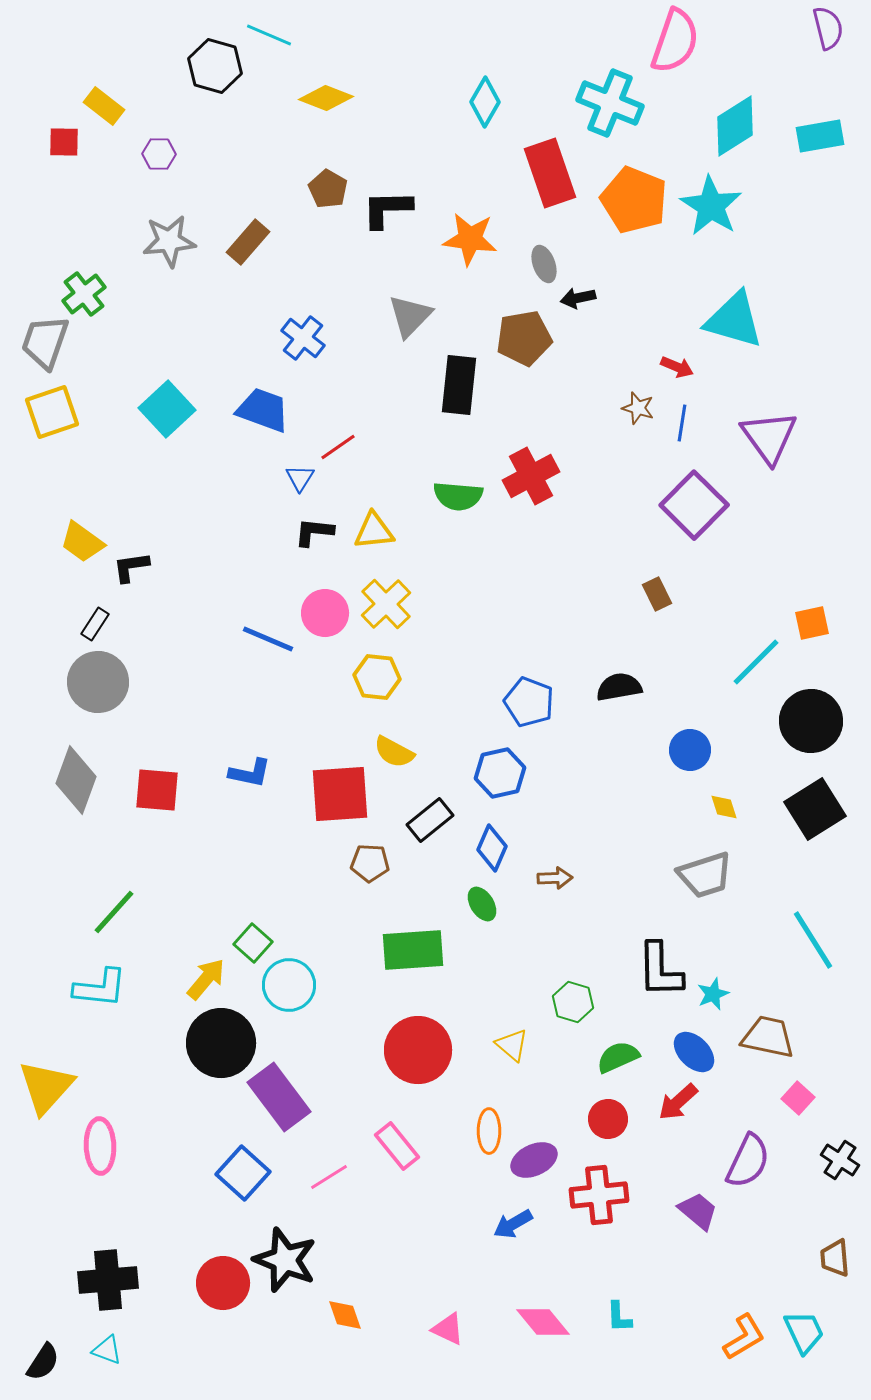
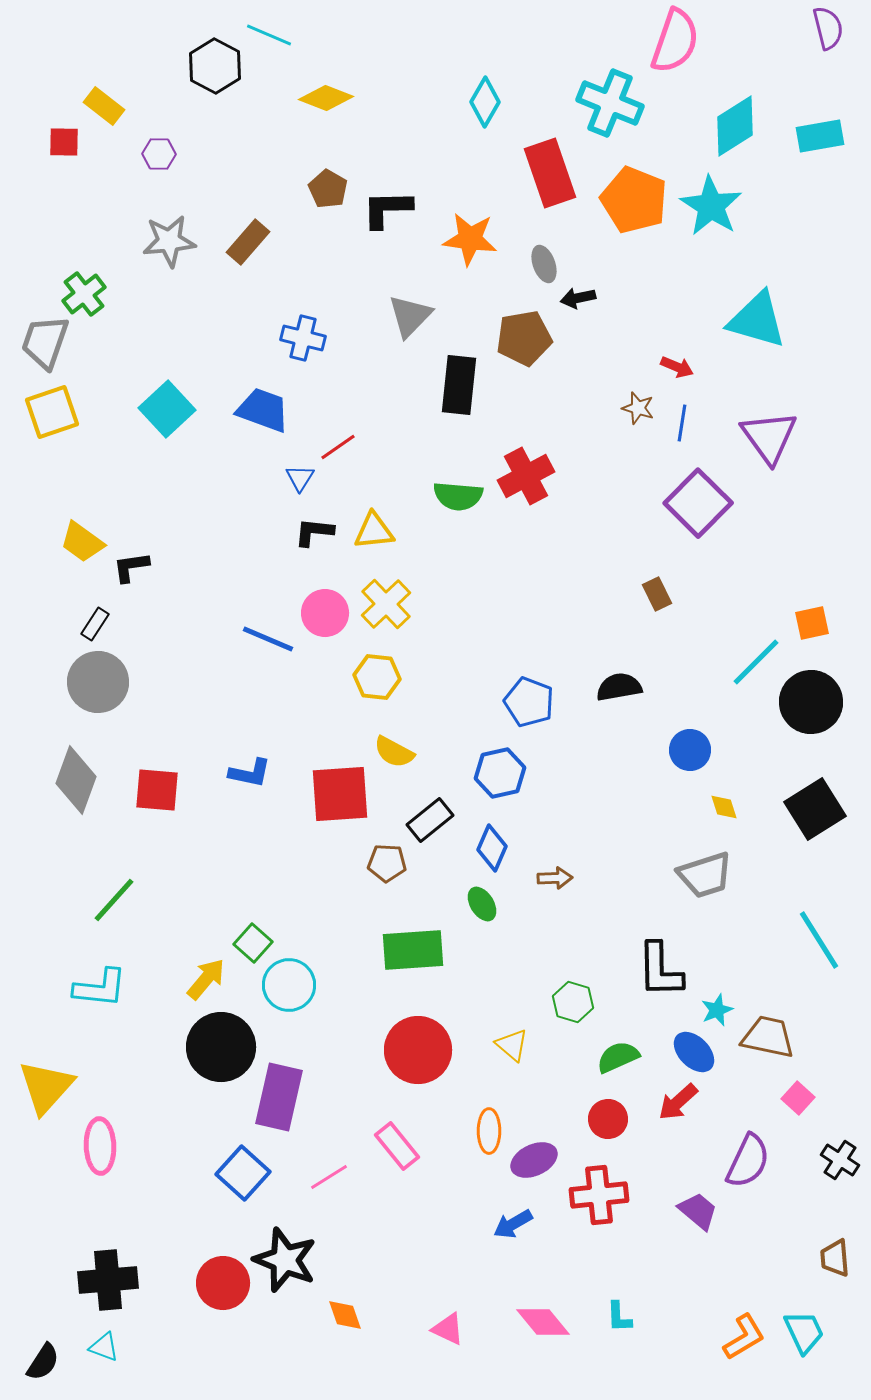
black hexagon at (215, 66): rotated 12 degrees clockwise
cyan triangle at (734, 320): moved 23 px right
blue cross at (303, 338): rotated 24 degrees counterclockwise
red cross at (531, 476): moved 5 px left
purple square at (694, 505): moved 4 px right, 2 px up
black circle at (811, 721): moved 19 px up
brown pentagon at (370, 863): moved 17 px right
green line at (114, 912): moved 12 px up
cyan line at (813, 940): moved 6 px right
cyan star at (713, 994): moved 4 px right, 16 px down
black circle at (221, 1043): moved 4 px down
purple rectangle at (279, 1097): rotated 50 degrees clockwise
cyan triangle at (107, 1350): moved 3 px left, 3 px up
